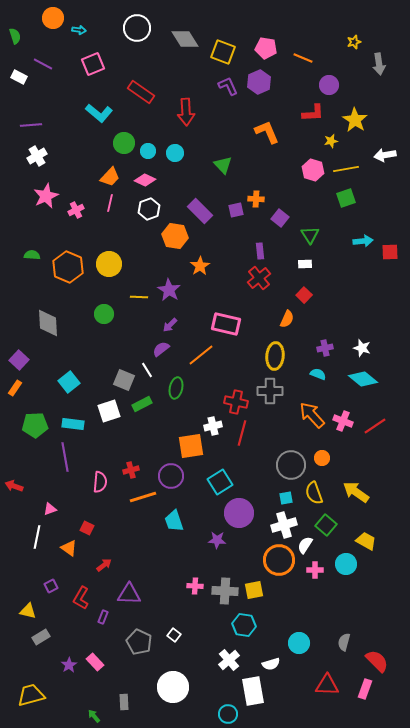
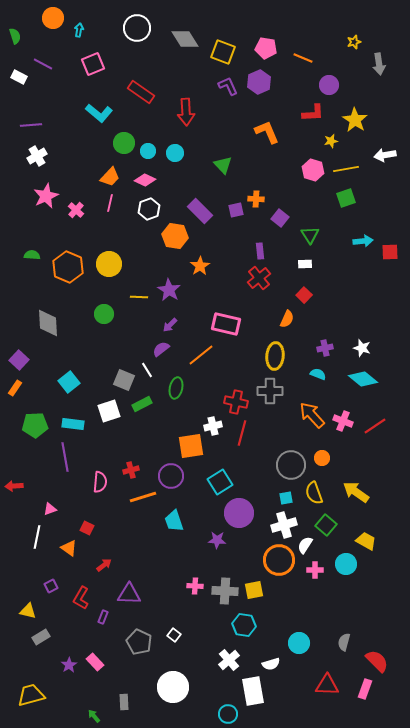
cyan arrow at (79, 30): rotated 88 degrees counterclockwise
pink cross at (76, 210): rotated 21 degrees counterclockwise
red arrow at (14, 486): rotated 24 degrees counterclockwise
